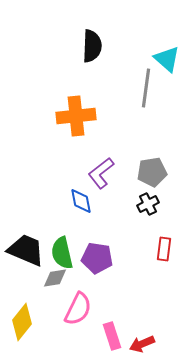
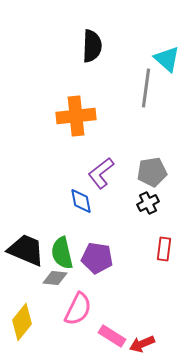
black cross: moved 1 px up
gray diamond: rotated 15 degrees clockwise
pink rectangle: rotated 40 degrees counterclockwise
